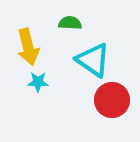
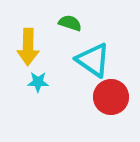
green semicircle: rotated 15 degrees clockwise
yellow arrow: rotated 15 degrees clockwise
red circle: moved 1 px left, 3 px up
